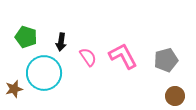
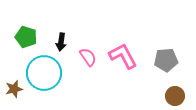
gray pentagon: rotated 10 degrees clockwise
